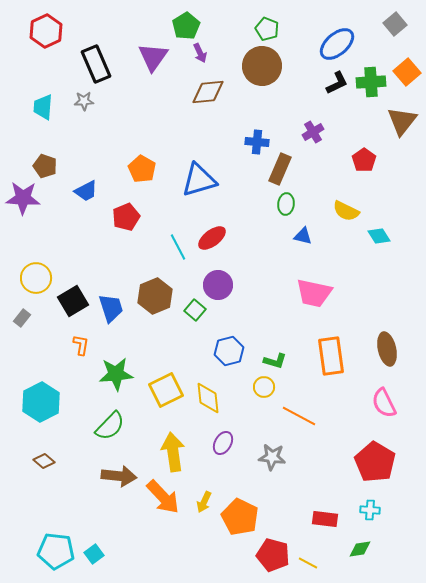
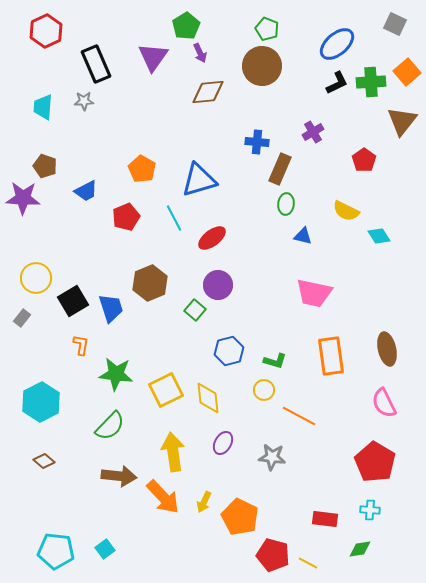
gray square at (395, 24): rotated 25 degrees counterclockwise
cyan line at (178, 247): moved 4 px left, 29 px up
brown hexagon at (155, 296): moved 5 px left, 13 px up
green star at (116, 374): rotated 12 degrees clockwise
yellow circle at (264, 387): moved 3 px down
cyan square at (94, 554): moved 11 px right, 5 px up
